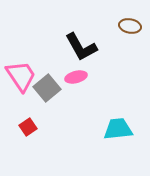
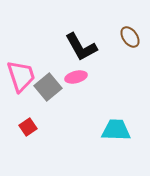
brown ellipse: moved 11 px down; rotated 45 degrees clockwise
pink trapezoid: rotated 16 degrees clockwise
gray square: moved 1 px right, 1 px up
cyan trapezoid: moved 2 px left, 1 px down; rotated 8 degrees clockwise
